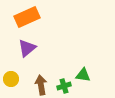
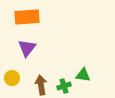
orange rectangle: rotated 20 degrees clockwise
purple triangle: rotated 12 degrees counterclockwise
yellow circle: moved 1 px right, 1 px up
